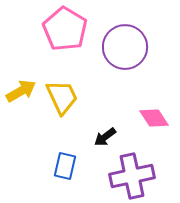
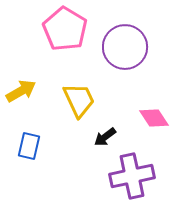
yellow trapezoid: moved 17 px right, 3 px down
blue rectangle: moved 36 px left, 20 px up
